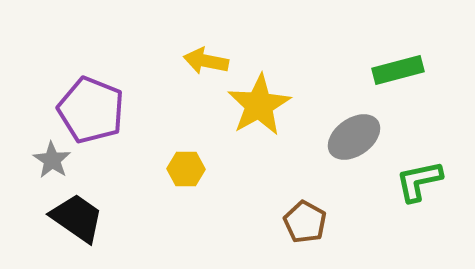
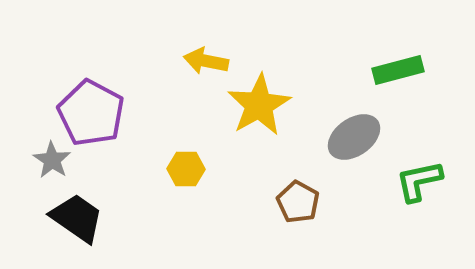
purple pentagon: moved 3 px down; rotated 6 degrees clockwise
brown pentagon: moved 7 px left, 20 px up
